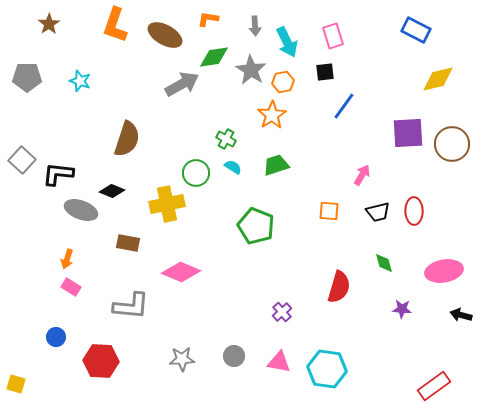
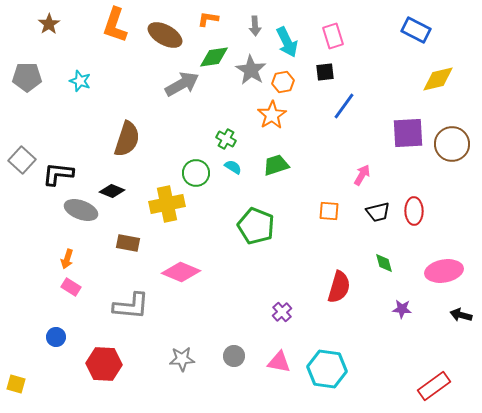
red hexagon at (101, 361): moved 3 px right, 3 px down
